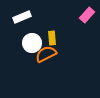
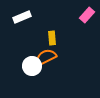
white circle: moved 23 px down
orange semicircle: moved 3 px down
